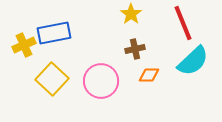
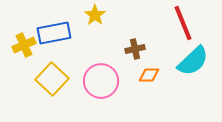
yellow star: moved 36 px left, 1 px down
